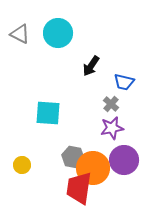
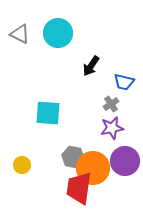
gray cross: rotated 14 degrees clockwise
purple circle: moved 1 px right, 1 px down
